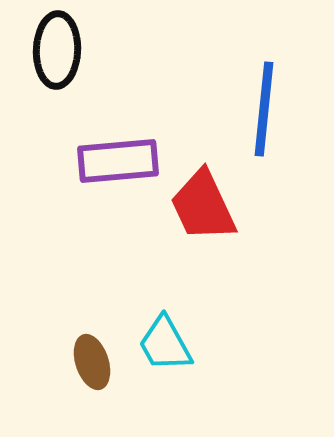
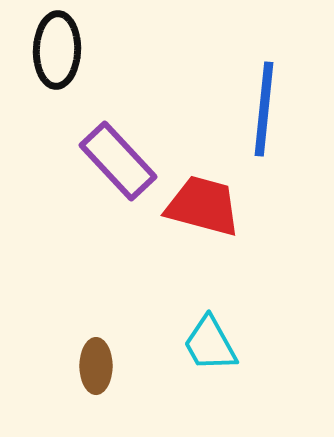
purple rectangle: rotated 52 degrees clockwise
red trapezoid: rotated 130 degrees clockwise
cyan trapezoid: moved 45 px right
brown ellipse: moved 4 px right, 4 px down; rotated 18 degrees clockwise
